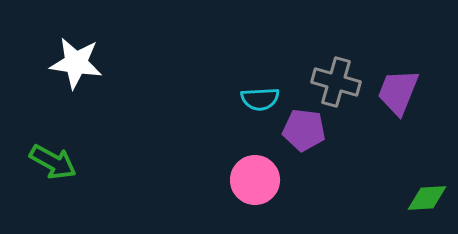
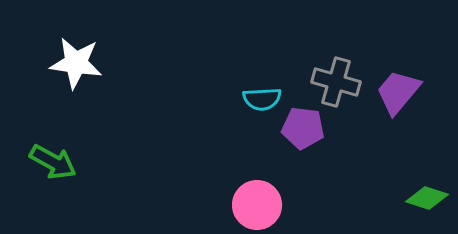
purple trapezoid: rotated 18 degrees clockwise
cyan semicircle: moved 2 px right
purple pentagon: moved 1 px left, 2 px up
pink circle: moved 2 px right, 25 px down
green diamond: rotated 21 degrees clockwise
